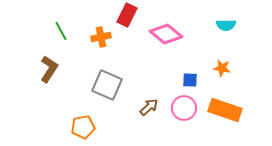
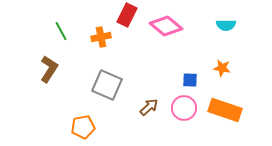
pink diamond: moved 8 px up
